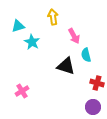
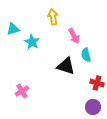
cyan triangle: moved 5 px left, 3 px down
